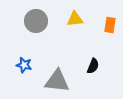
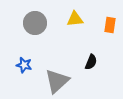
gray circle: moved 1 px left, 2 px down
black semicircle: moved 2 px left, 4 px up
gray triangle: rotated 48 degrees counterclockwise
